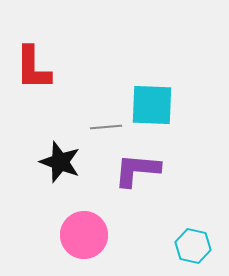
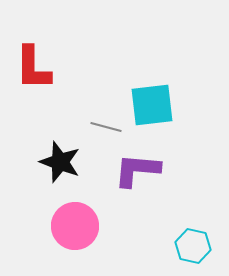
cyan square: rotated 9 degrees counterclockwise
gray line: rotated 20 degrees clockwise
pink circle: moved 9 px left, 9 px up
